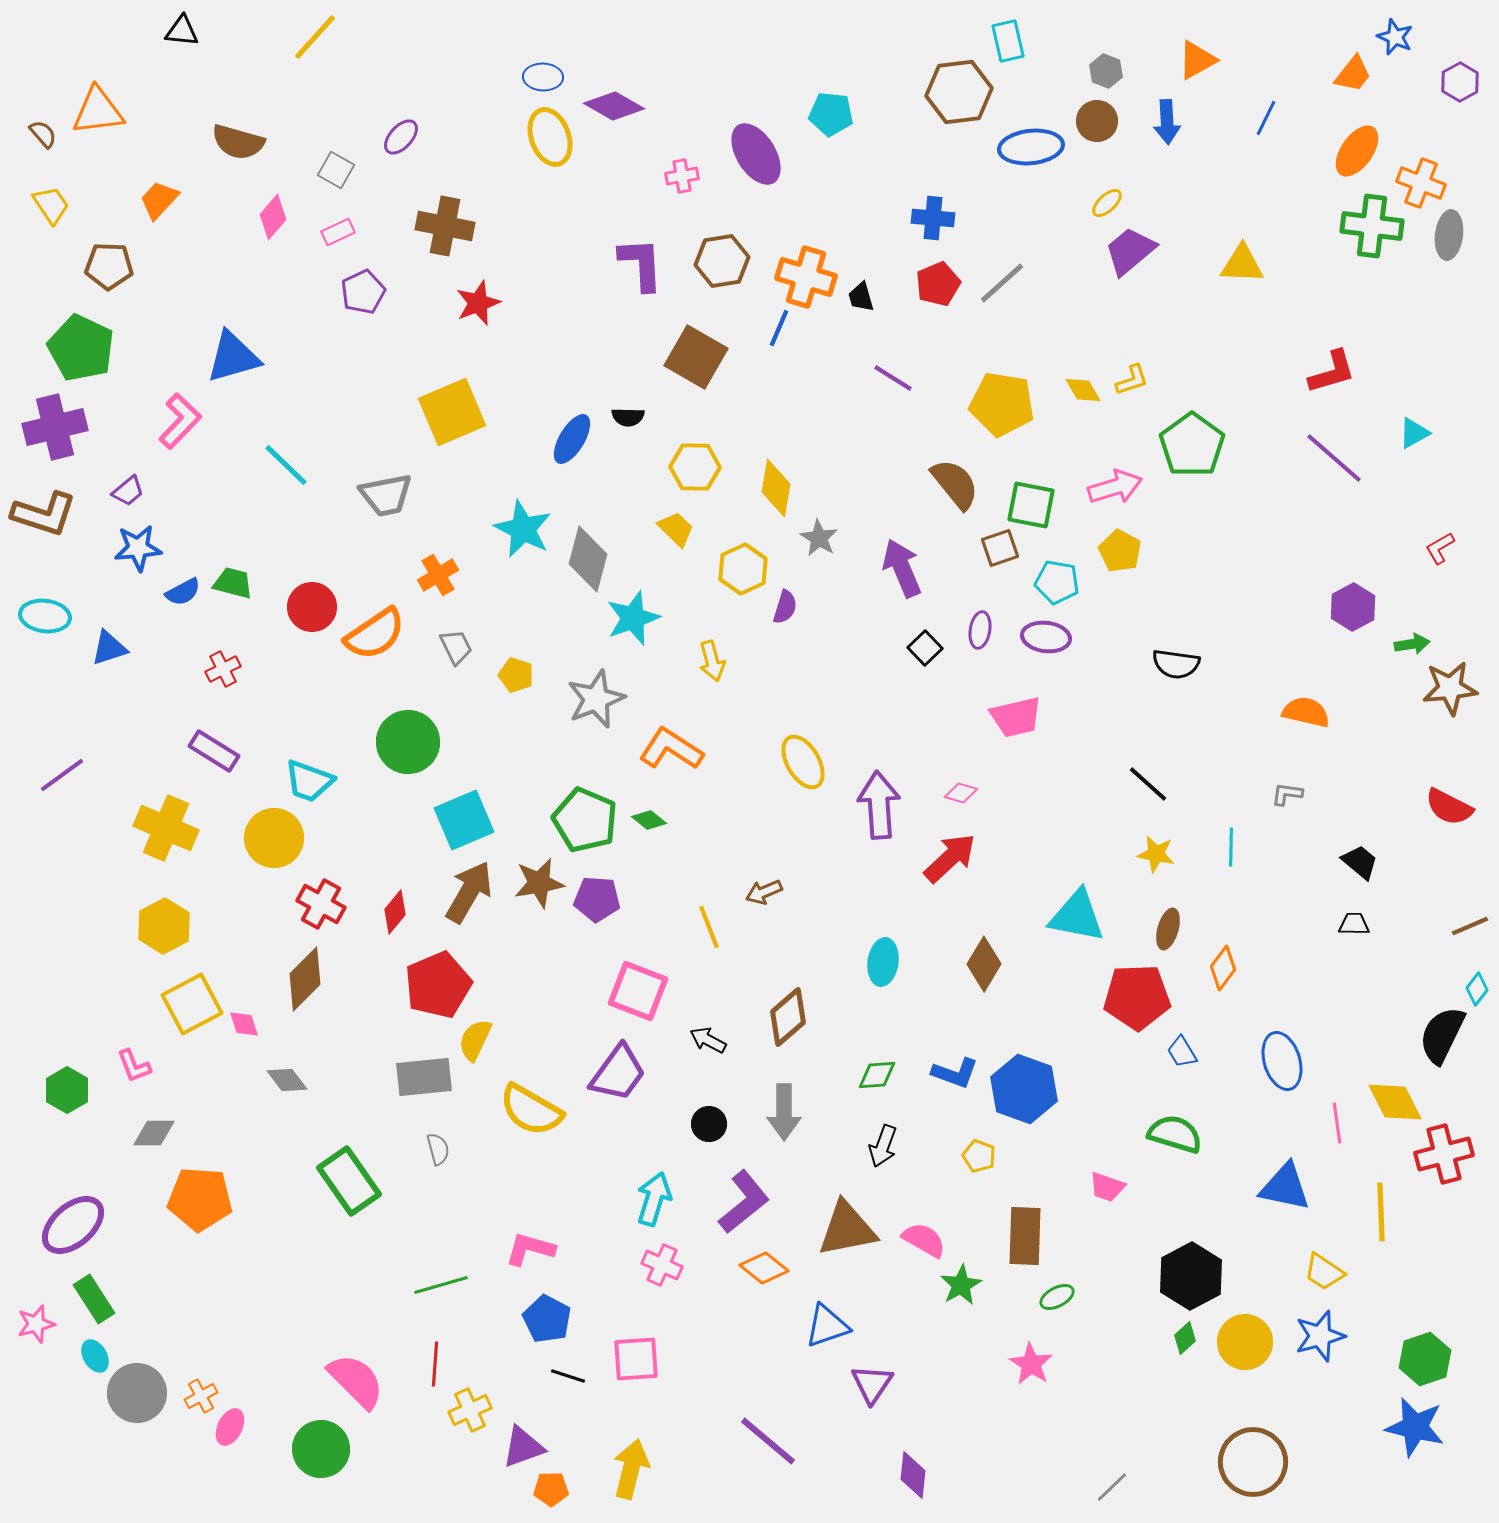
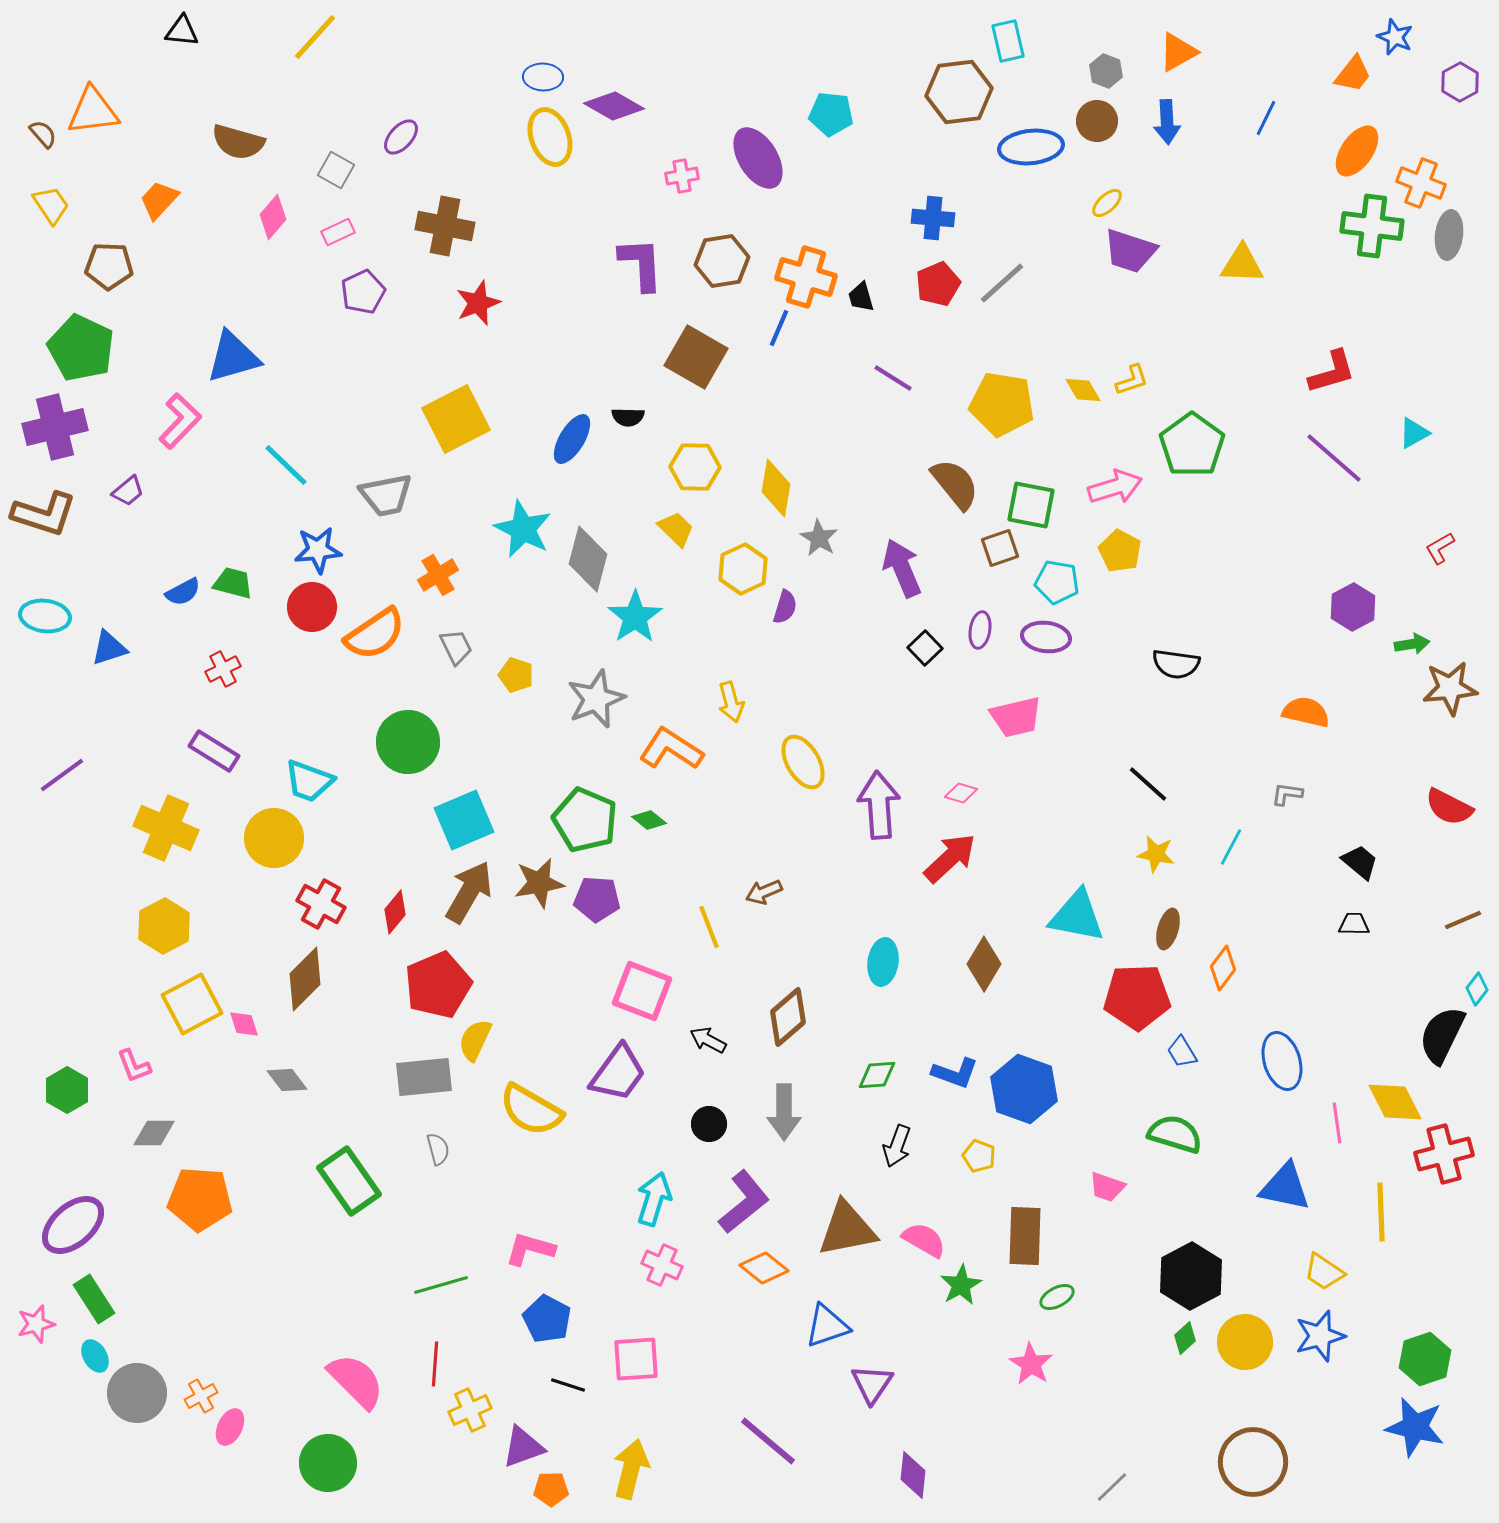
orange triangle at (1197, 60): moved 19 px left, 8 px up
orange triangle at (98, 111): moved 5 px left
purple ellipse at (756, 154): moved 2 px right, 4 px down
purple trapezoid at (1130, 251): rotated 122 degrees counterclockwise
yellow square at (452, 412): moved 4 px right, 7 px down; rotated 4 degrees counterclockwise
blue star at (138, 548): moved 180 px right, 2 px down
cyan star at (633, 618): moved 2 px right, 1 px up; rotated 14 degrees counterclockwise
yellow arrow at (712, 661): moved 19 px right, 41 px down
cyan line at (1231, 847): rotated 27 degrees clockwise
brown line at (1470, 926): moved 7 px left, 6 px up
pink square at (638, 991): moved 4 px right
black arrow at (883, 1146): moved 14 px right
black line at (568, 1376): moved 9 px down
green circle at (321, 1449): moved 7 px right, 14 px down
